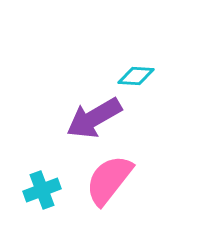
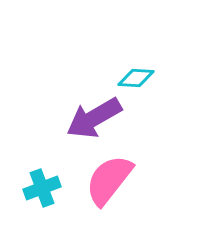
cyan diamond: moved 2 px down
cyan cross: moved 2 px up
